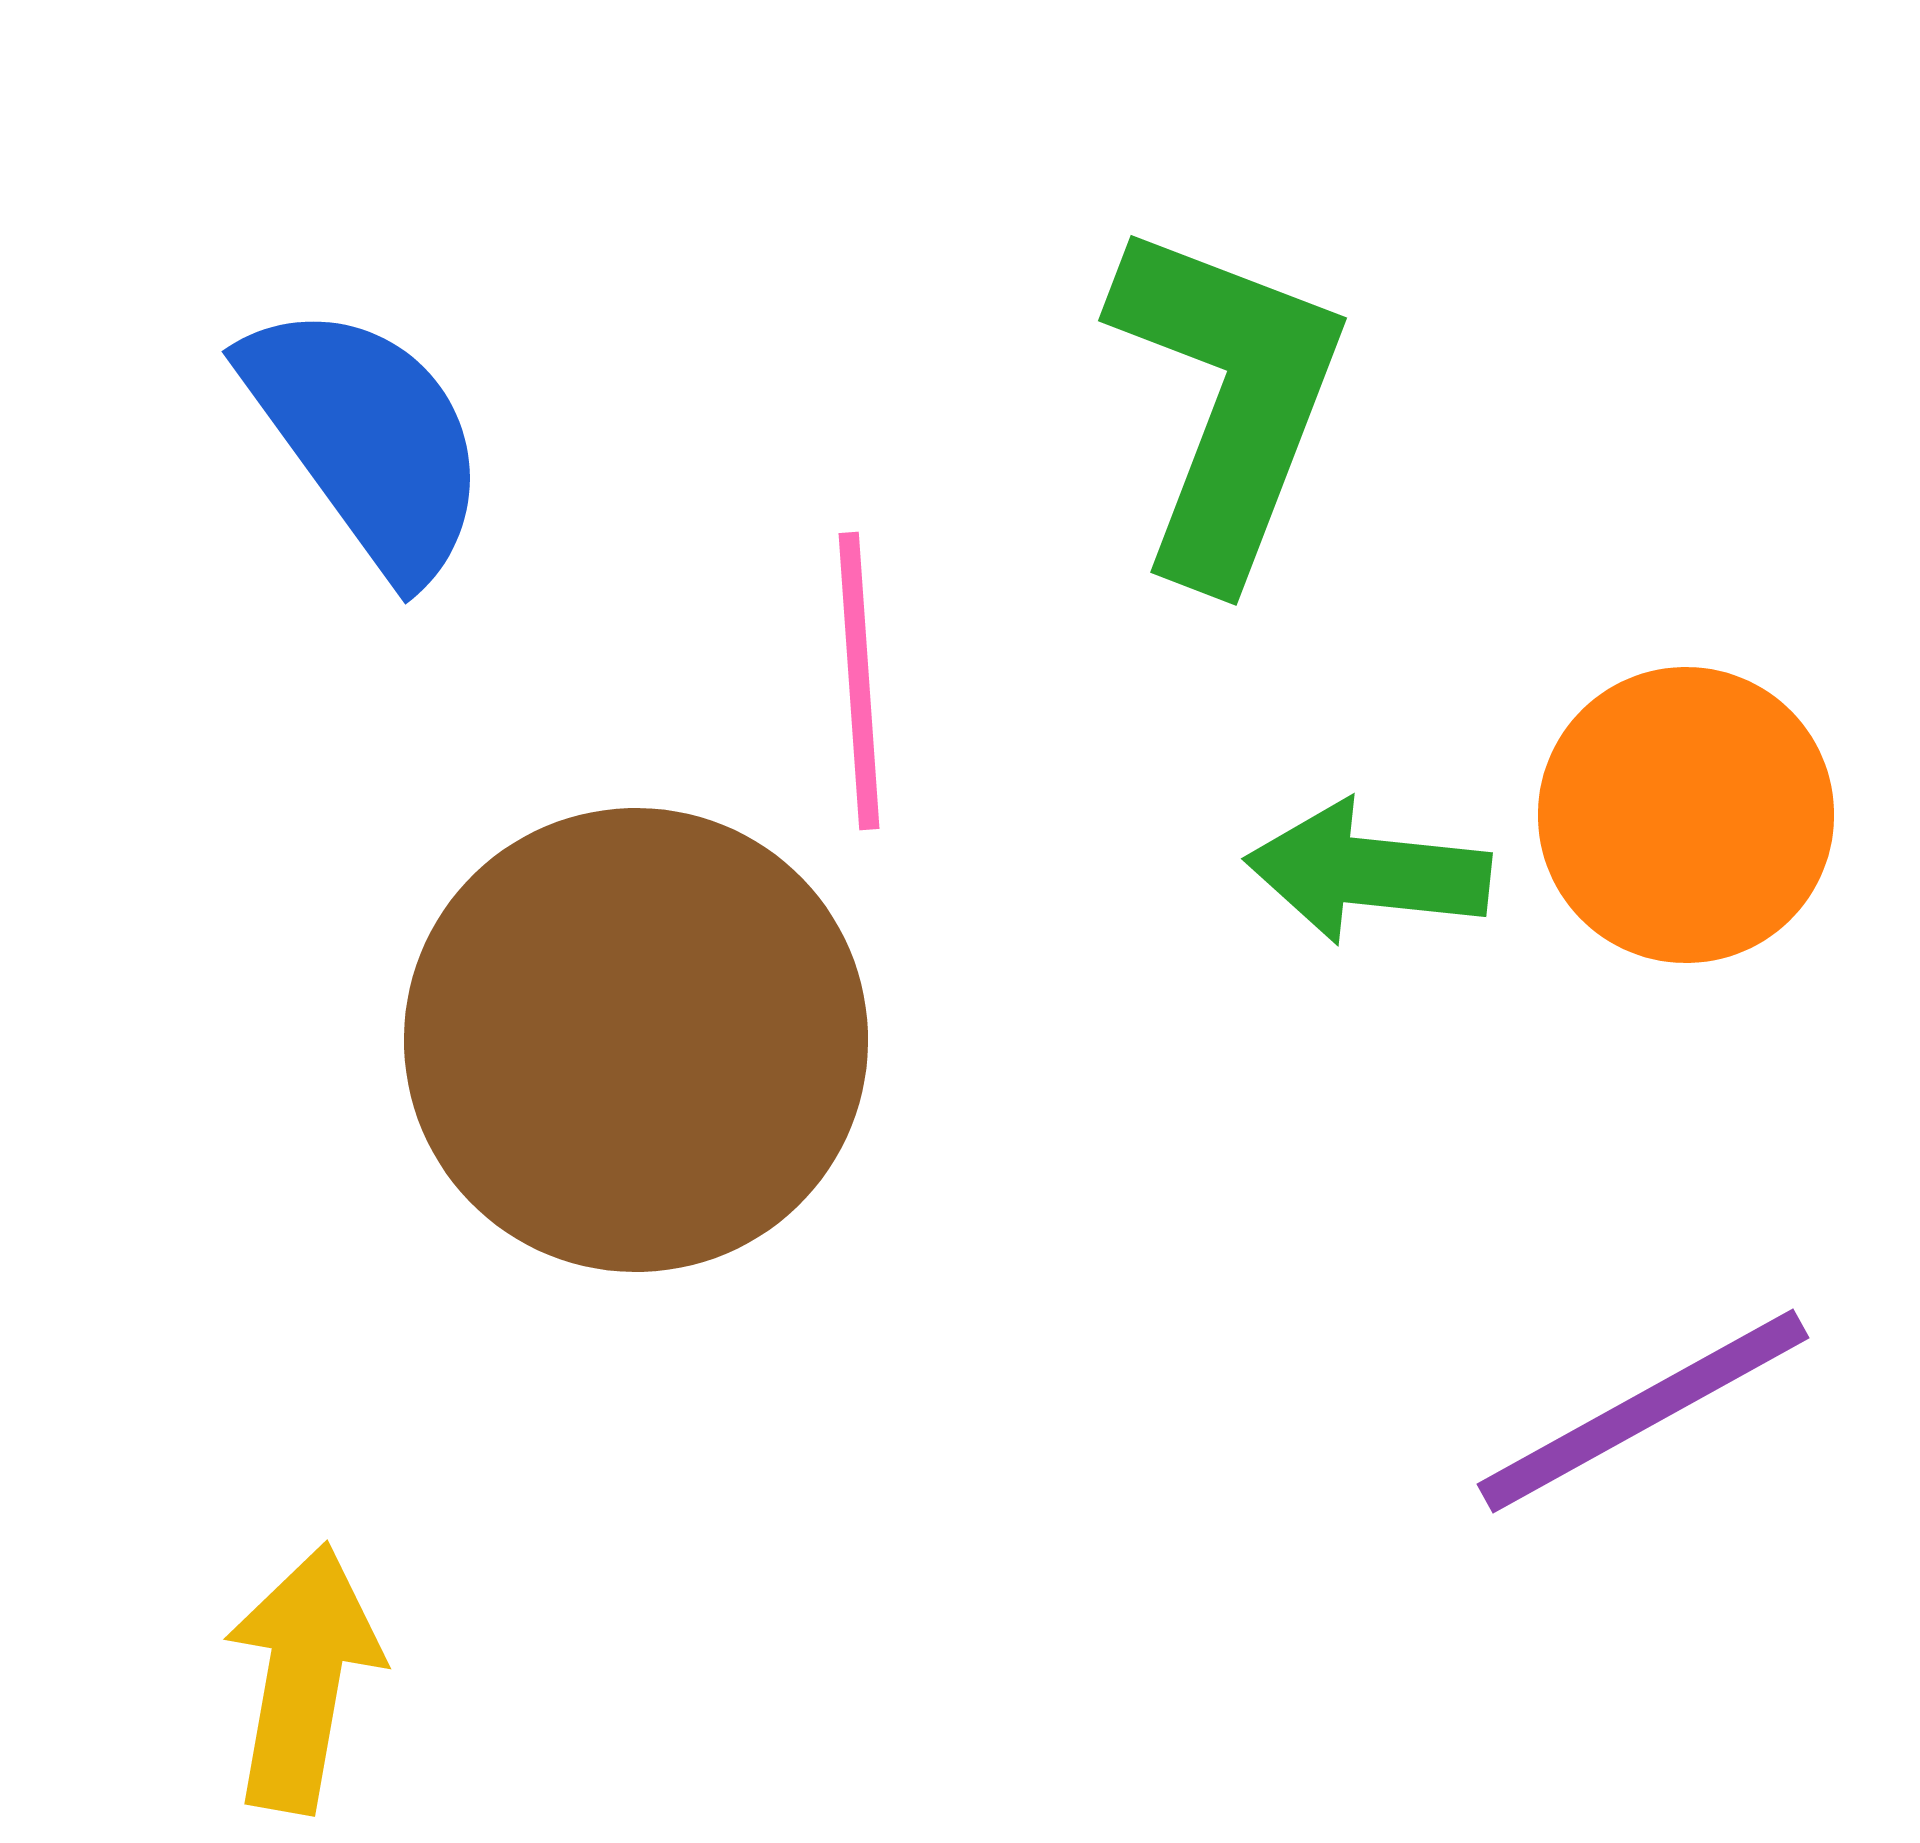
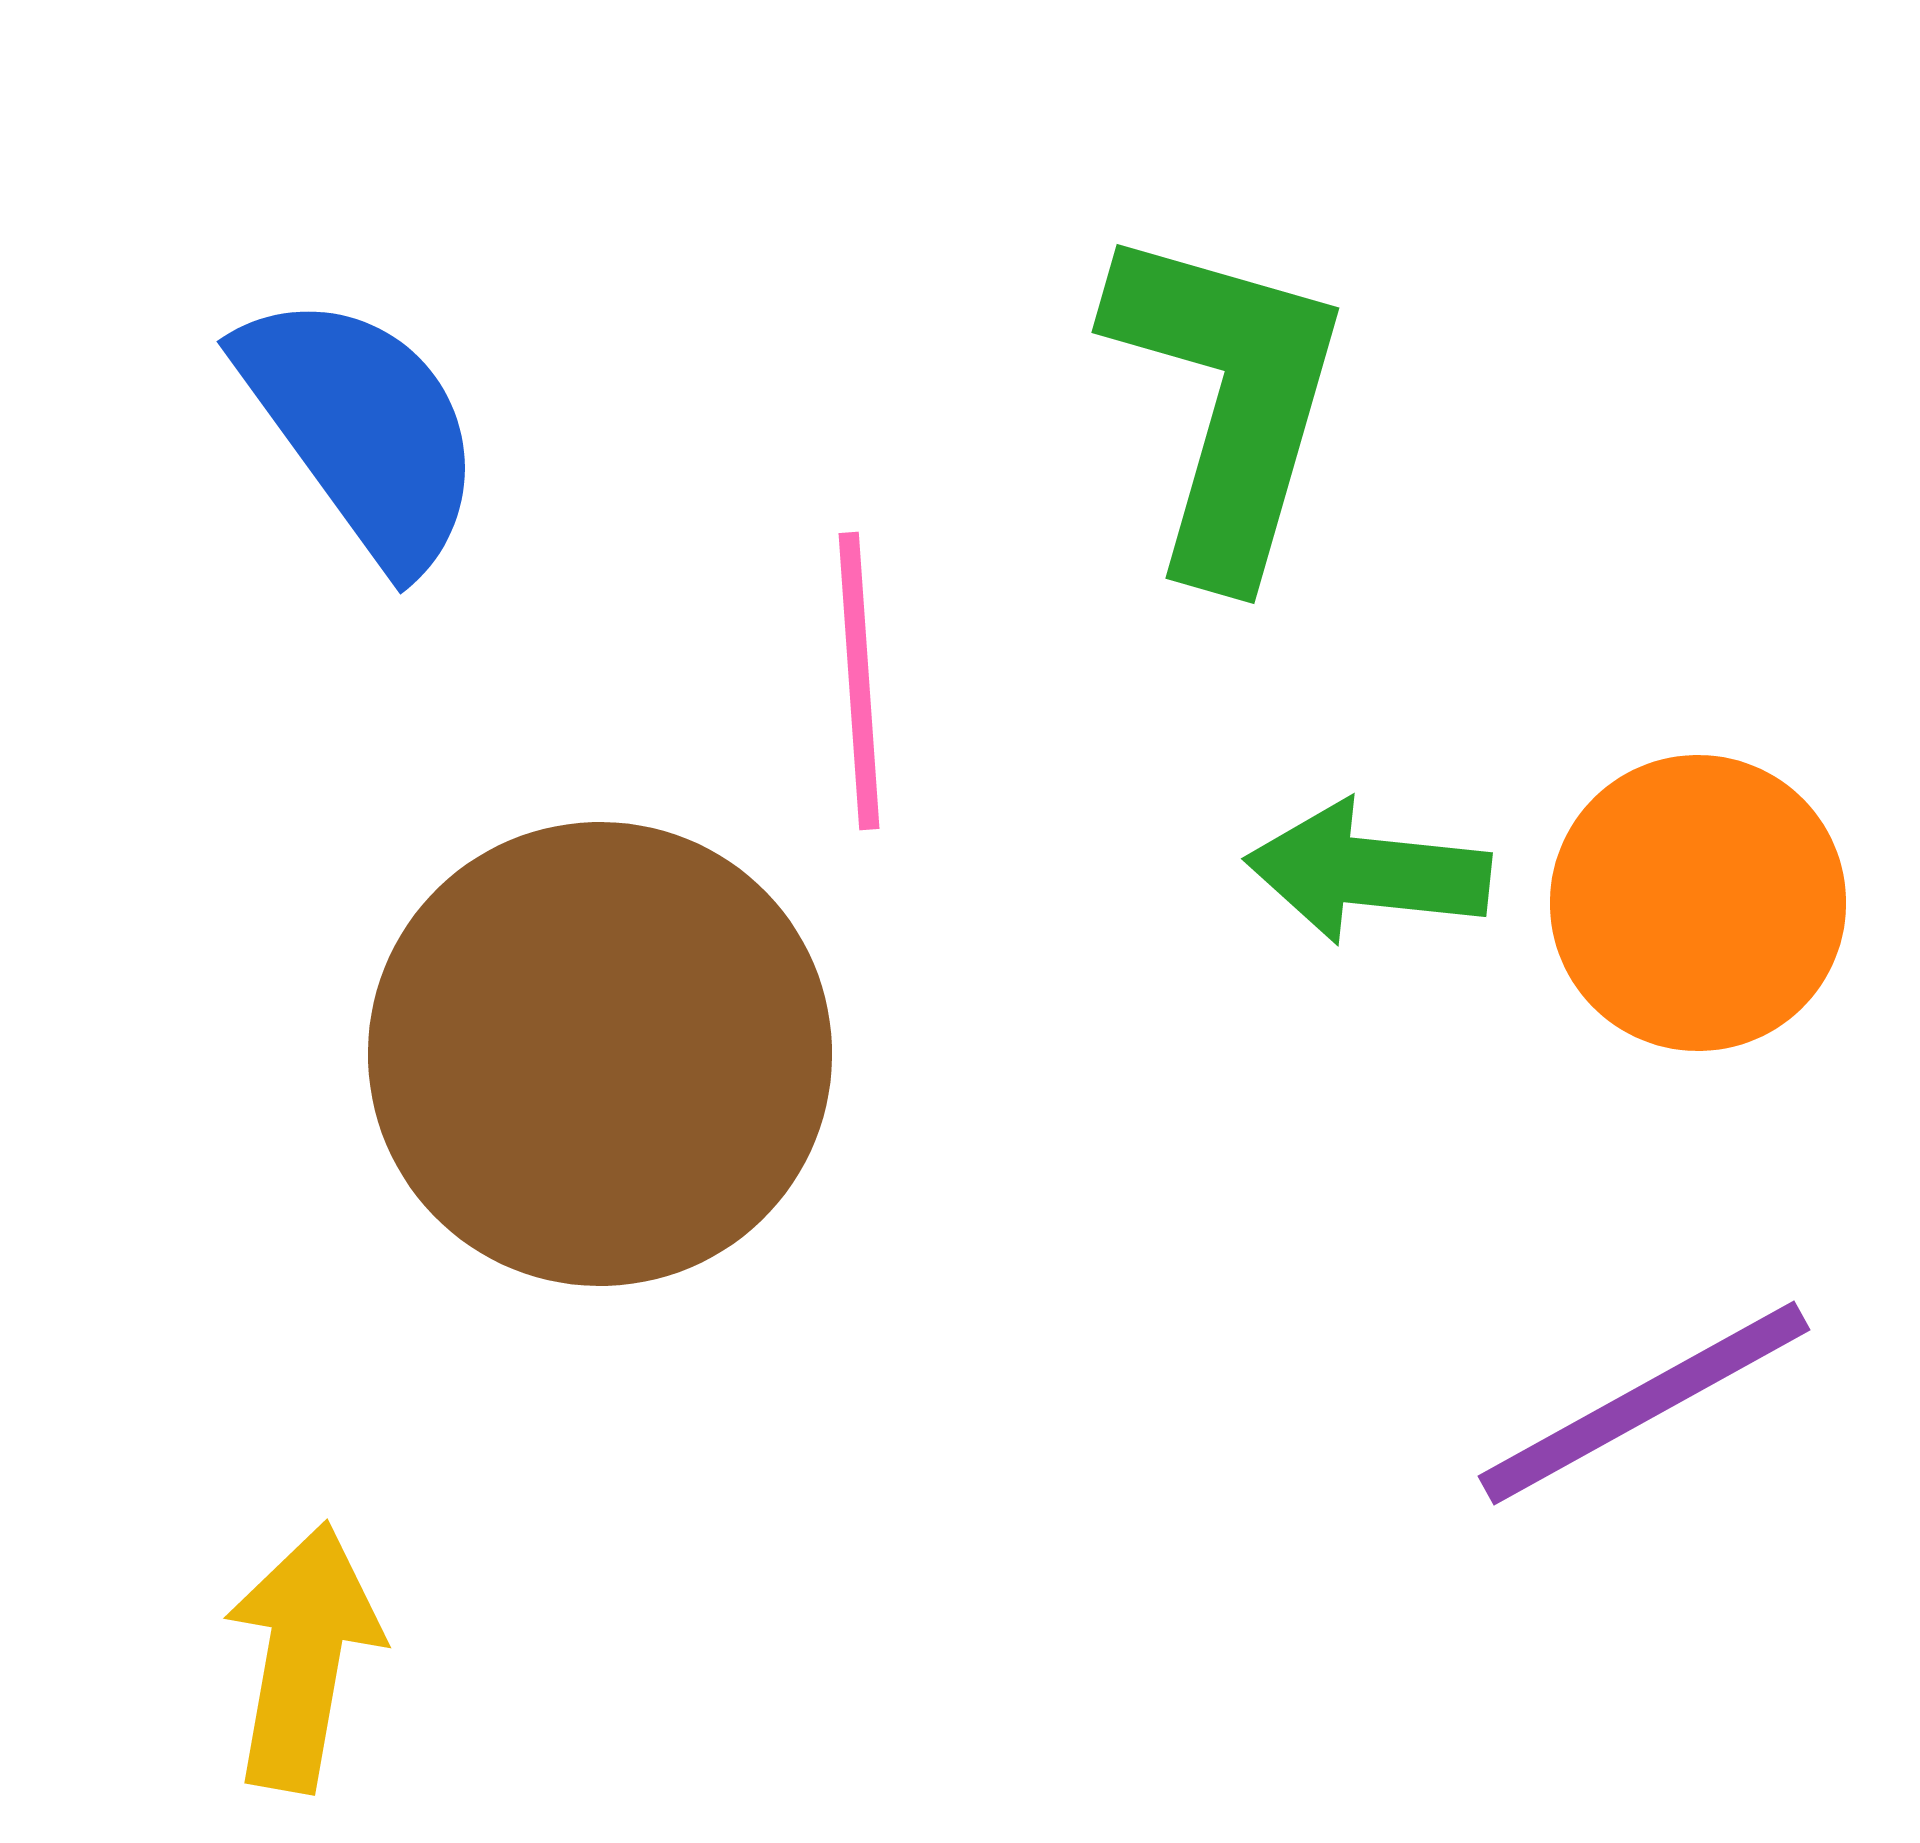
green L-shape: rotated 5 degrees counterclockwise
blue semicircle: moved 5 px left, 10 px up
orange circle: moved 12 px right, 88 px down
brown circle: moved 36 px left, 14 px down
purple line: moved 1 px right, 8 px up
yellow arrow: moved 21 px up
